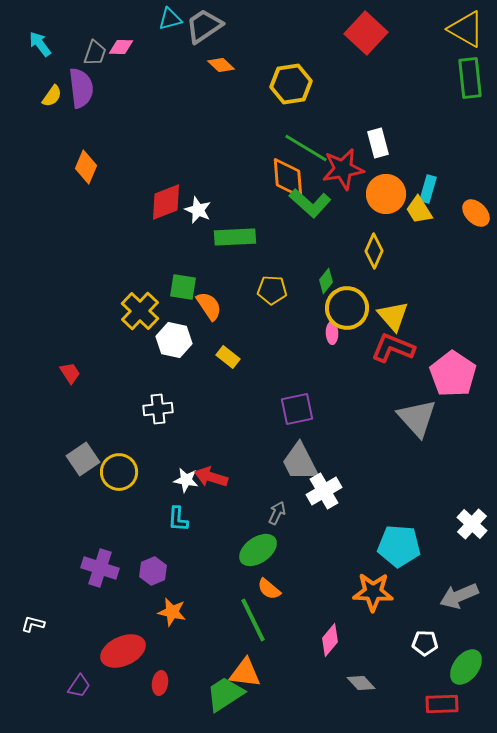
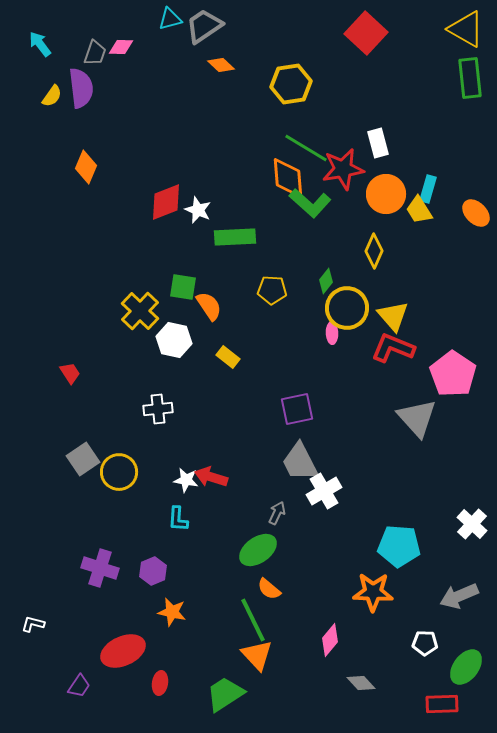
orange triangle at (245, 673): moved 12 px right, 18 px up; rotated 40 degrees clockwise
